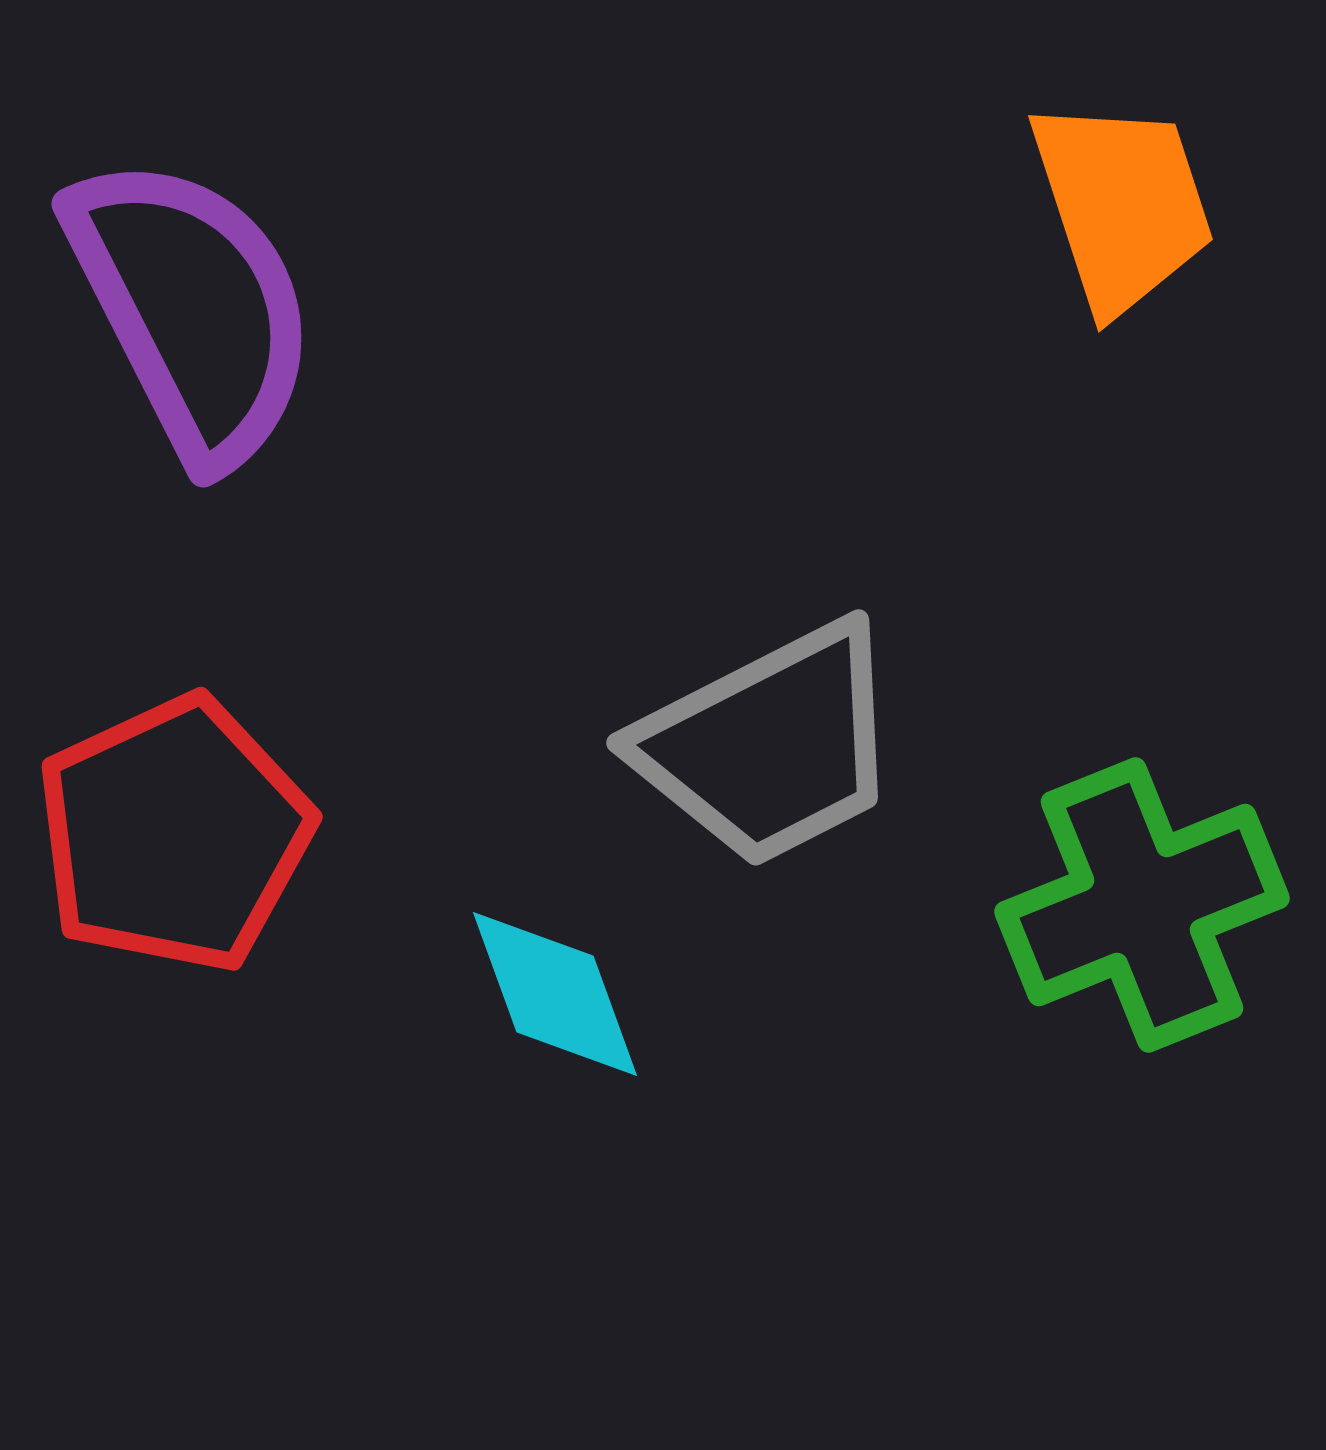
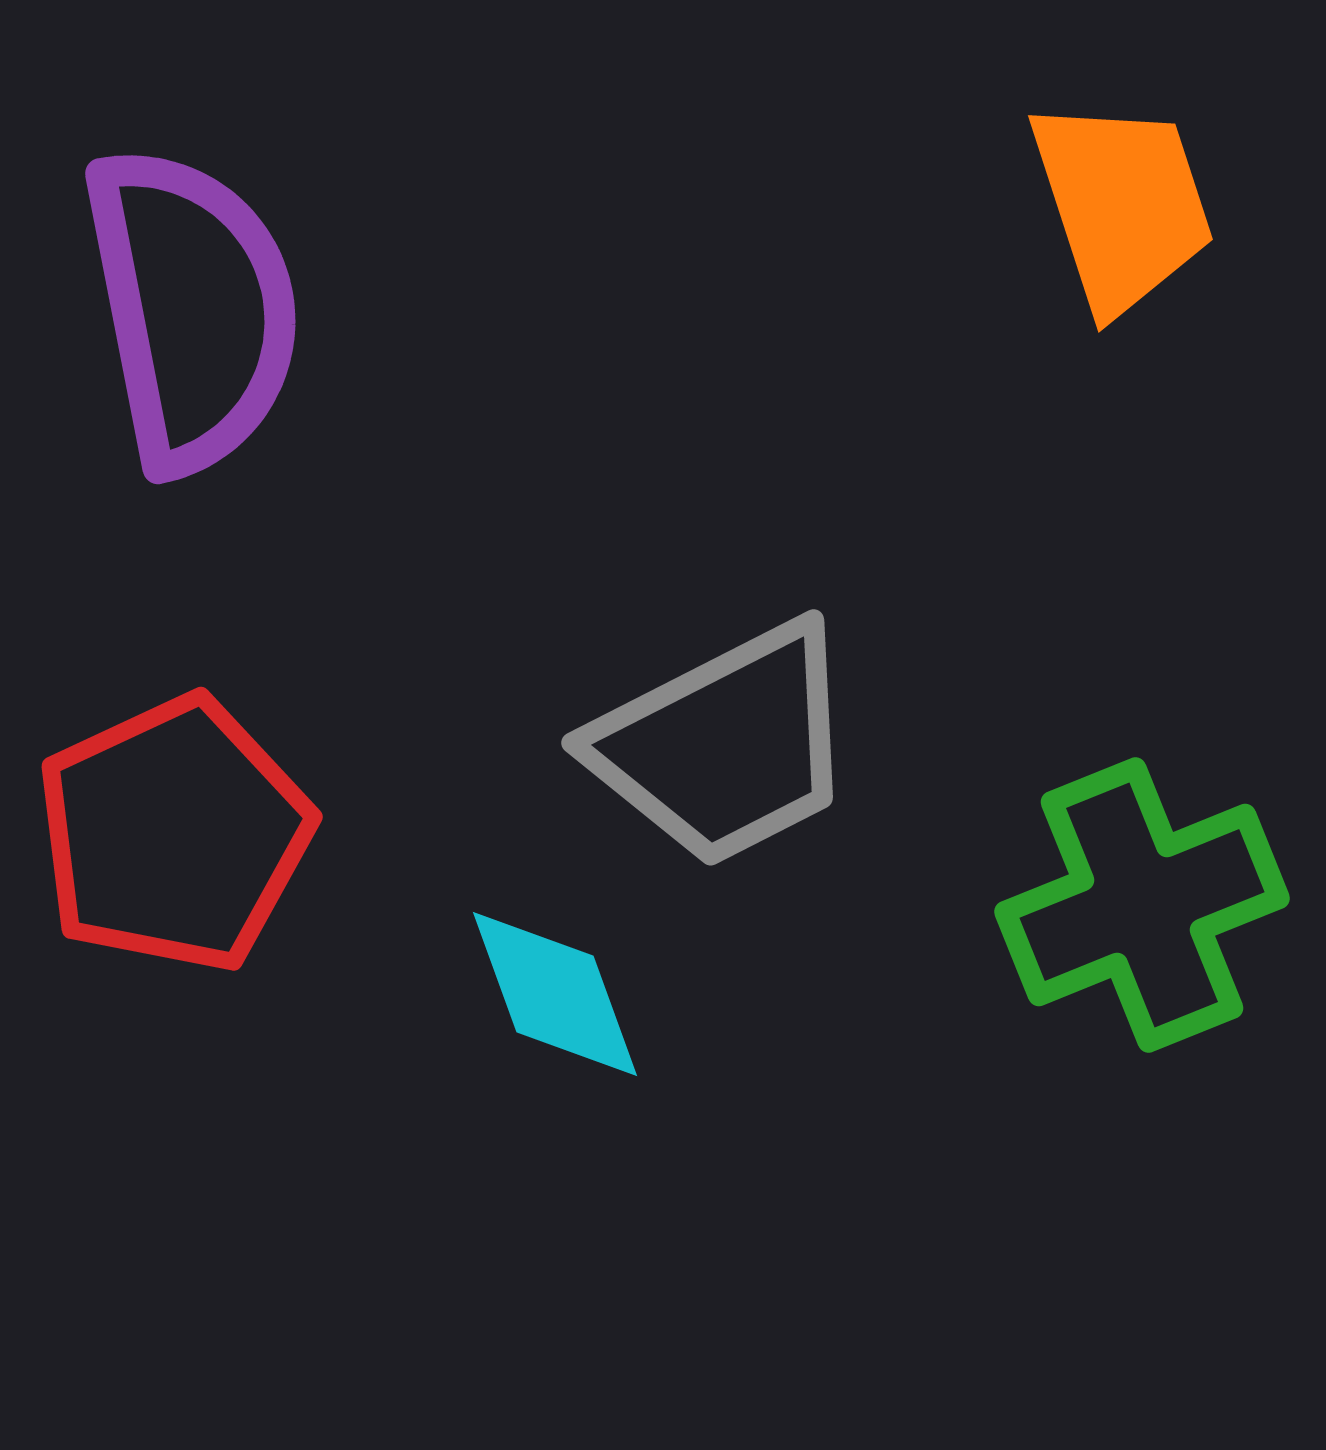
purple semicircle: rotated 16 degrees clockwise
gray trapezoid: moved 45 px left
